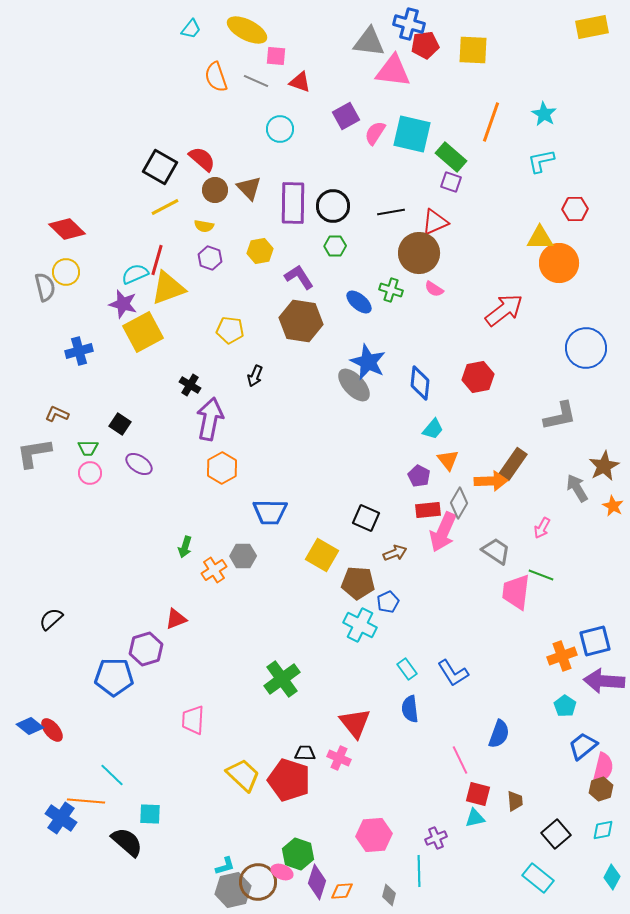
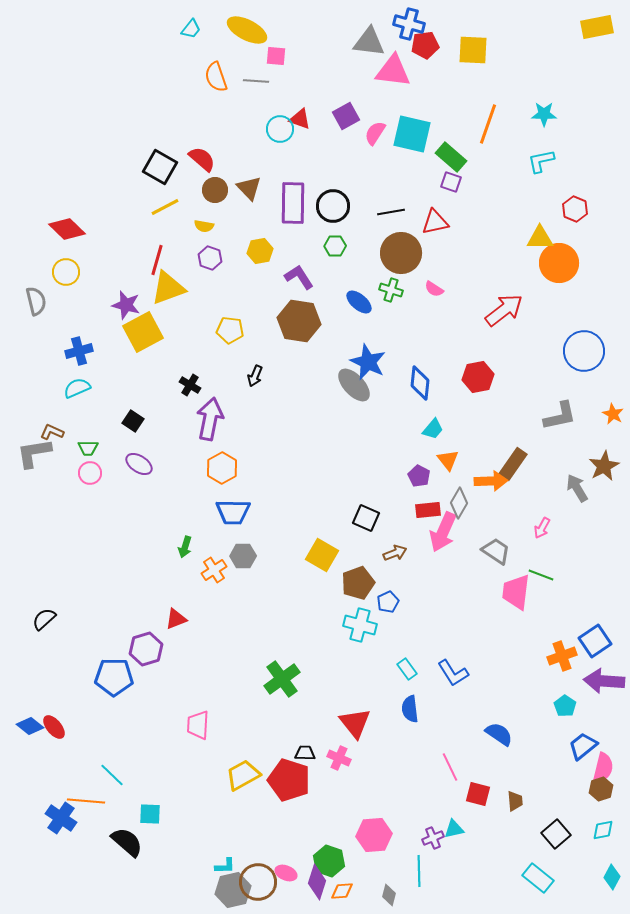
yellow rectangle at (592, 27): moved 5 px right
gray line at (256, 81): rotated 20 degrees counterclockwise
red triangle at (300, 82): moved 37 px down
cyan star at (544, 114): rotated 30 degrees counterclockwise
orange line at (491, 122): moved 3 px left, 2 px down
red hexagon at (575, 209): rotated 25 degrees clockwise
red triangle at (435, 222): rotated 12 degrees clockwise
brown circle at (419, 253): moved 18 px left
cyan semicircle at (135, 274): moved 58 px left, 114 px down
gray semicircle at (45, 287): moved 9 px left, 14 px down
purple star at (123, 304): moved 3 px right, 1 px down
brown hexagon at (301, 321): moved 2 px left
blue circle at (586, 348): moved 2 px left, 3 px down
brown L-shape at (57, 414): moved 5 px left, 18 px down
black square at (120, 424): moved 13 px right, 3 px up
orange star at (613, 506): moved 92 px up
blue trapezoid at (270, 512): moved 37 px left
brown pentagon at (358, 583): rotated 24 degrees counterclockwise
black semicircle at (51, 619): moved 7 px left
cyan cross at (360, 625): rotated 12 degrees counterclockwise
blue square at (595, 641): rotated 20 degrees counterclockwise
pink trapezoid at (193, 720): moved 5 px right, 5 px down
red ellipse at (52, 730): moved 2 px right, 3 px up
blue semicircle at (499, 734): rotated 76 degrees counterclockwise
pink line at (460, 760): moved 10 px left, 7 px down
yellow trapezoid at (243, 775): rotated 72 degrees counterclockwise
cyan triangle at (475, 818): moved 21 px left, 11 px down
purple cross at (436, 838): moved 3 px left
green hexagon at (298, 854): moved 31 px right, 7 px down
cyan L-shape at (225, 866): rotated 15 degrees clockwise
pink ellipse at (282, 872): moved 4 px right, 1 px down
